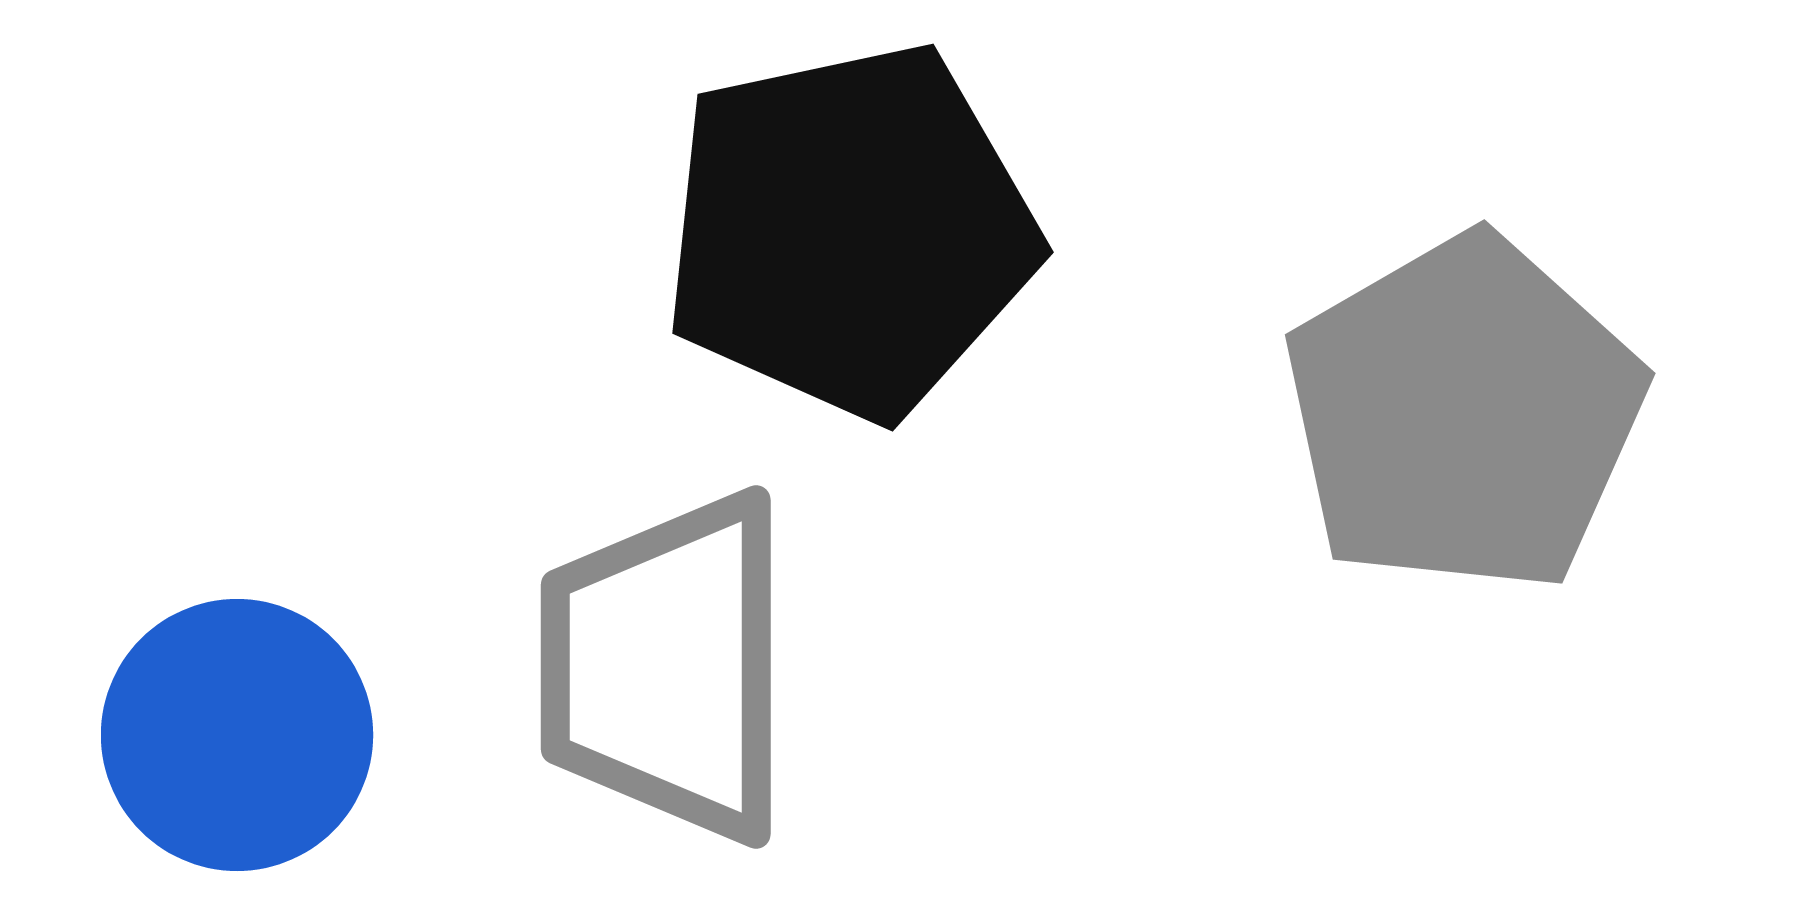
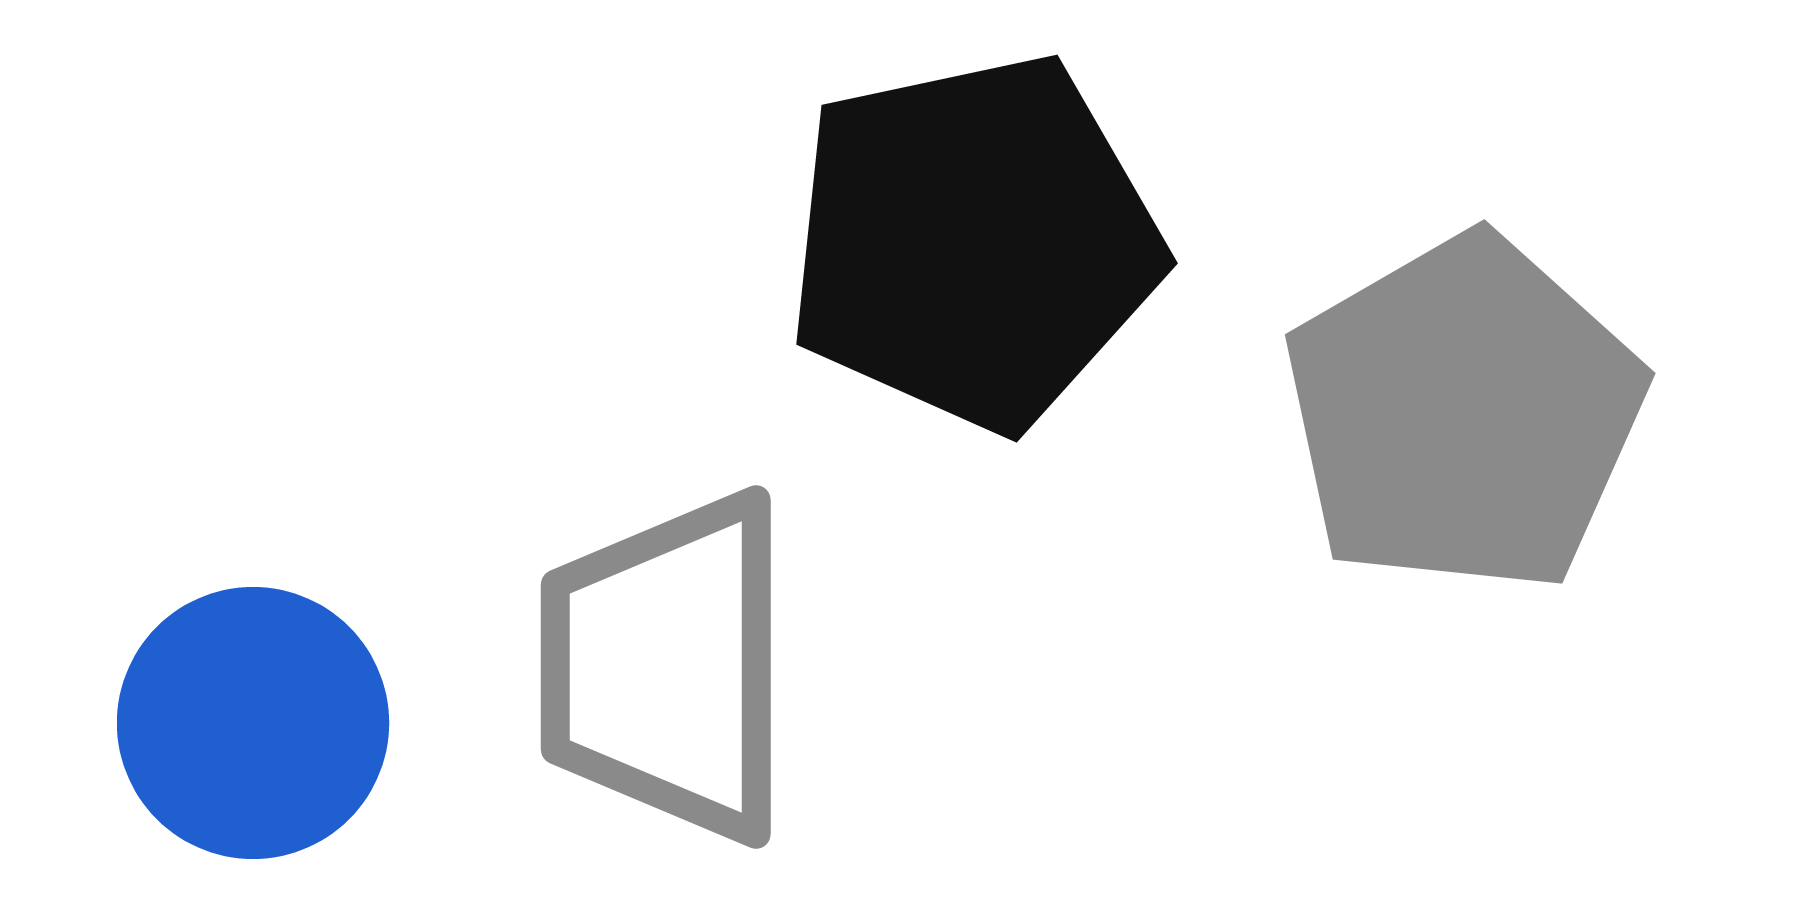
black pentagon: moved 124 px right, 11 px down
blue circle: moved 16 px right, 12 px up
